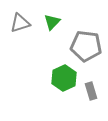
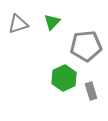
gray triangle: moved 2 px left, 1 px down
gray pentagon: rotated 12 degrees counterclockwise
